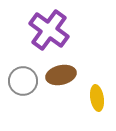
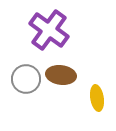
brown ellipse: rotated 20 degrees clockwise
gray circle: moved 3 px right, 2 px up
